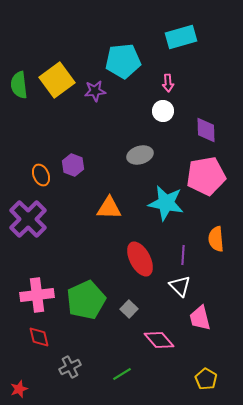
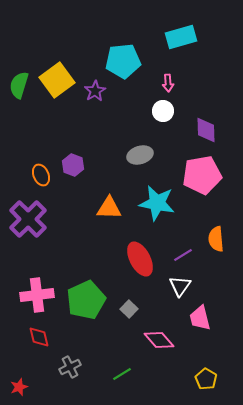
green semicircle: rotated 24 degrees clockwise
purple star: rotated 25 degrees counterclockwise
pink pentagon: moved 4 px left, 1 px up
cyan star: moved 9 px left
purple line: rotated 54 degrees clockwise
white triangle: rotated 20 degrees clockwise
red star: moved 2 px up
